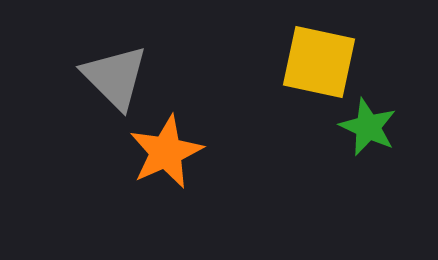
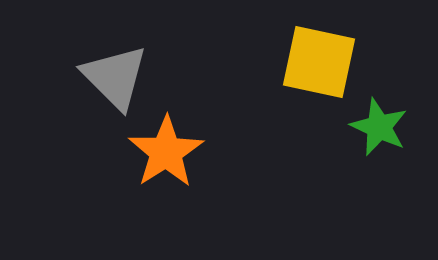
green star: moved 11 px right
orange star: rotated 8 degrees counterclockwise
